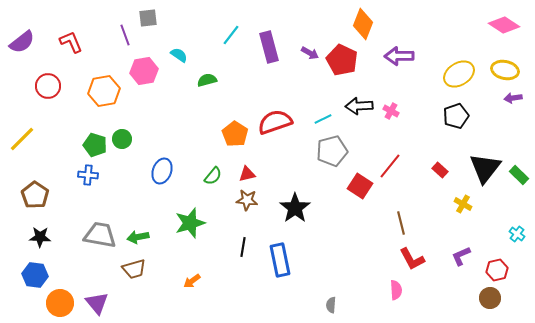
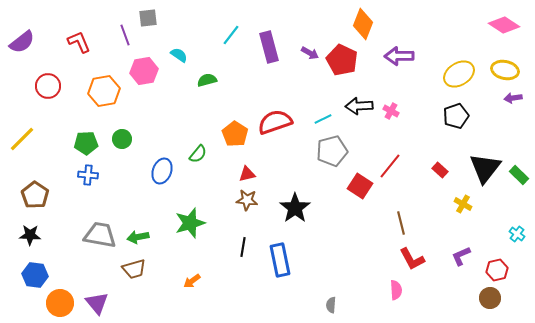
red L-shape at (71, 42): moved 8 px right
green pentagon at (95, 145): moved 9 px left, 2 px up; rotated 20 degrees counterclockwise
green semicircle at (213, 176): moved 15 px left, 22 px up
black star at (40, 237): moved 10 px left, 2 px up
